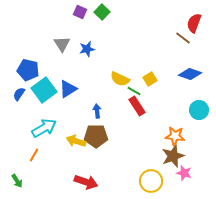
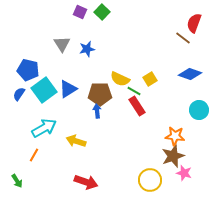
brown pentagon: moved 4 px right, 42 px up
yellow circle: moved 1 px left, 1 px up
